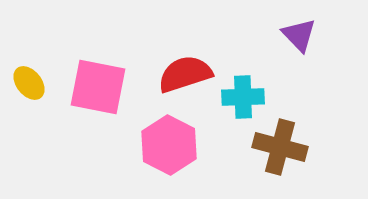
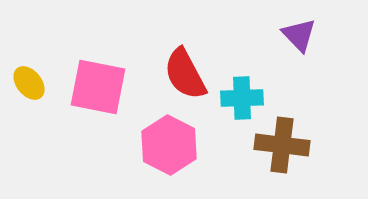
red semicircle: rotated 100 degrees counterclockwise
cyan cross: moved 1 px left, 1 px down
brown cross: moved 2 px right, 2 px up; rotated 8 degrees counterclockwise
